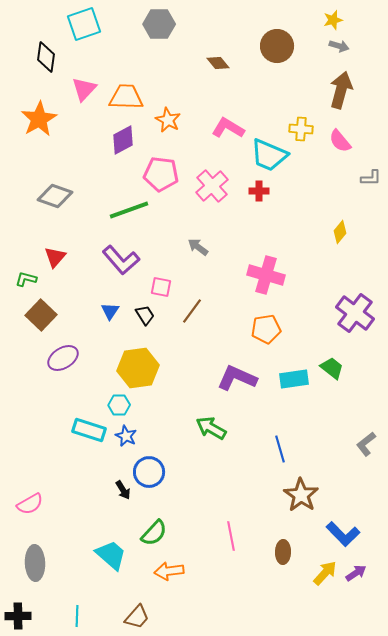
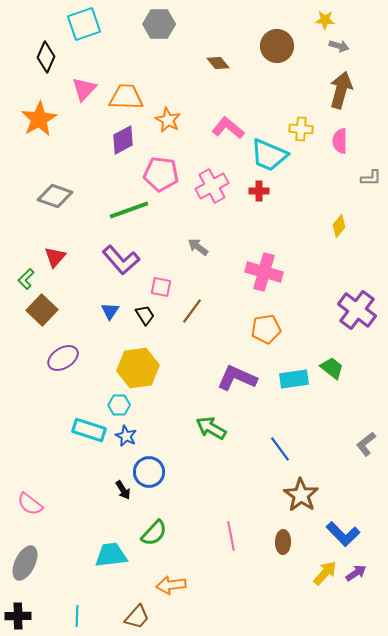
yellow star at (333, 20): moved 8 px left; rotated 18 degrees clockwise
black diamond at (46, 57): rotated 16 degrees clockwise
pink L-shape at (228, 128): rotated 8 degrees clockwise
pink semicircle at (340, 141): rotated 40 degrees clockwise
pink cross at (212, 186): rotated 12 degrees clockwise
yellow diamond at (340, 232): moved 1 px left, 6 px up
pink cross at (266, 275): moved 2 px left, 3 px up
green L-shape at (26, 279): rotated 60 degrees counterclockwise
purple cross at (355, 313): moved 2 px right, 3 px up
brown square at (41, 315): moved 1 px right, 5 px up
blue line at (280, 449): rotated 20 degrees counterclockwise
pink semicircle at (30, 504): rotated 68 degrees clockwise
brown ellipse at (283, 552): moved 10 px up
cyan trapezoid at (111, 555): rotated 48 degrees counterclockwise
gray ellipse at (35, 563): moved 10 px left; rotated 28 degrees clockwise
orange arrow at (169, 571): moved 2 px right, 14 px down
